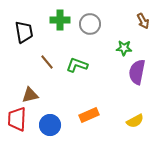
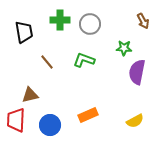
green L-shape: moved 7 px right, 5 px up
orange rectangle: moved 1 px left
red trapezoid: moved 1 px left, 1 px down
